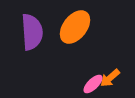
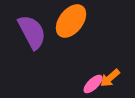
orange ellipse: moved 4 px left, 6 px up
purple semicircle: rotated 24 degrees counterclockwise
